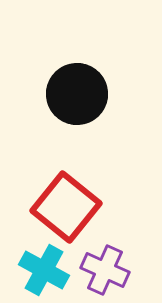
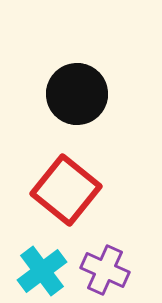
red square: moved 17 px up
cyan cross: moved 2 px left, 1 px down; rotated 24 degrees clockwise
